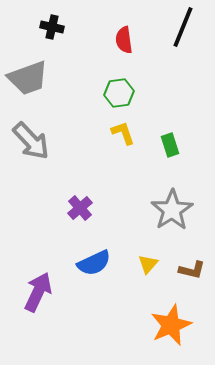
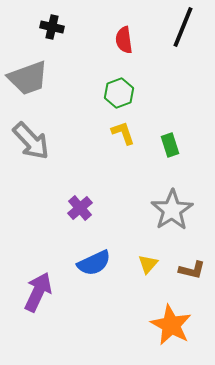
green hexagon: rotated 12 degrees counterclockwise
orange star: rotated 21 degrees counterclockwise
